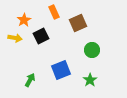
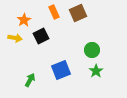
brown square: moved 10 px up
green star: moved 6 px right, 9 px up
